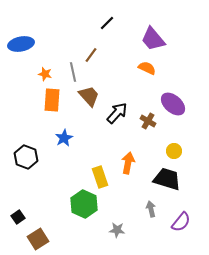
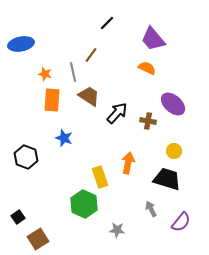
brown trapezoid: rotated 15 degrees counterclockwise
brown cross: rotated 21 degrees counterclockwise
blue star: rotated 24 degrees counterclockwise
gray arrow: rotated 14 degrees counterclockwise
